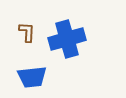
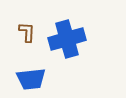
blue trapezoid: moved 1 px left, 2 px down
